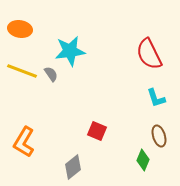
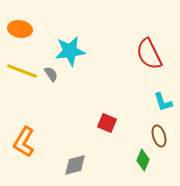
cyan L-shape: moved 7 px right, 4 px down
red square: moved 10 px right, 8 px up
gray diamond: moved 2 px right, 2 px up; rotated 25 degrees clockwise
